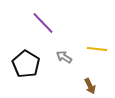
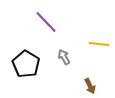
purple line: moved 3 px right, 1 px up
yellow line: moved 2 px right, 5 px up
gray arrow: rotated 28 degrees clockwise
